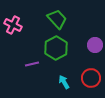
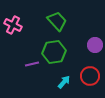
green trapezoid: moved 2 px down
green hexagon: moved 2 px left, 4 px down; rotated 20 degrees clockwise
red circle: moved 1 px left, 2 px up
cyan arrow: rotated 72 degrees clockwise
